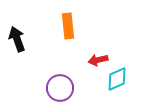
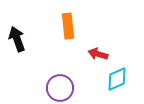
red arrow: moved 6 px up; rotated 30 degrees clockwise
